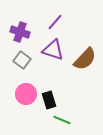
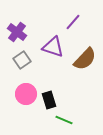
purple line: moved 18 px right
purple cross: moved 3 px left; rotated 18 degrees clockwise
purple triangle: moved 3 px up
gray square: rotated 18 degrees clockwise
green line: moved 2 px right
